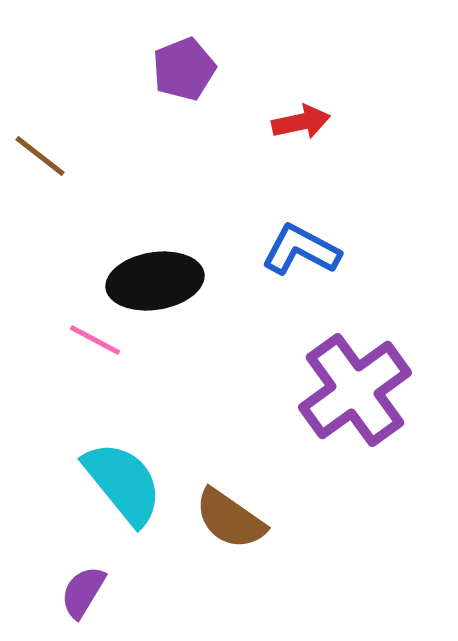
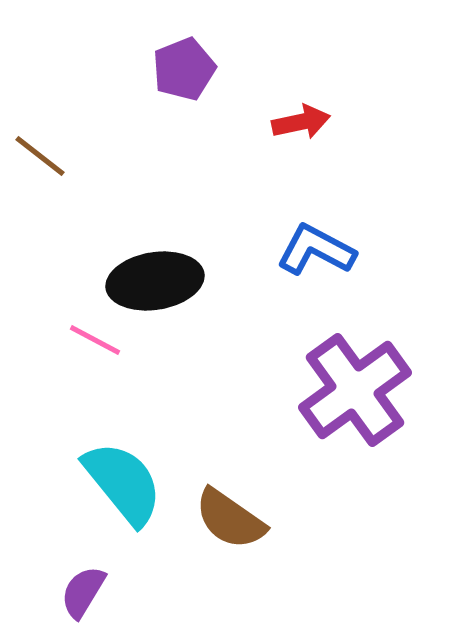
blue L-shape: moved 15 px right
